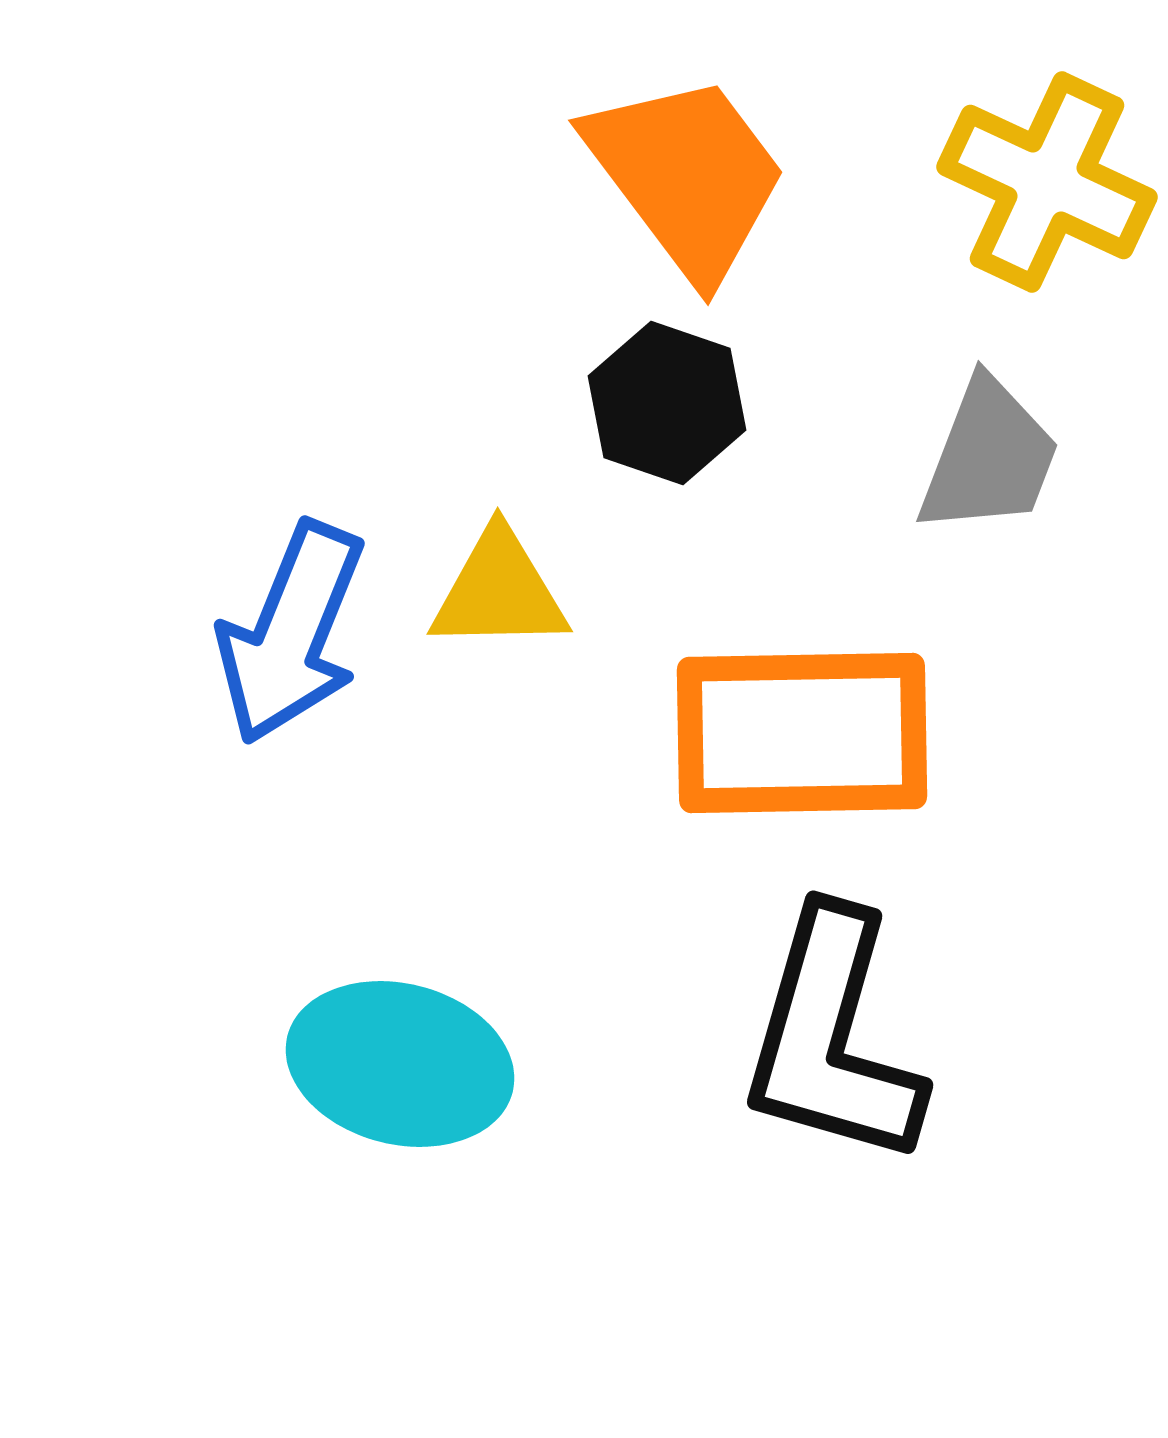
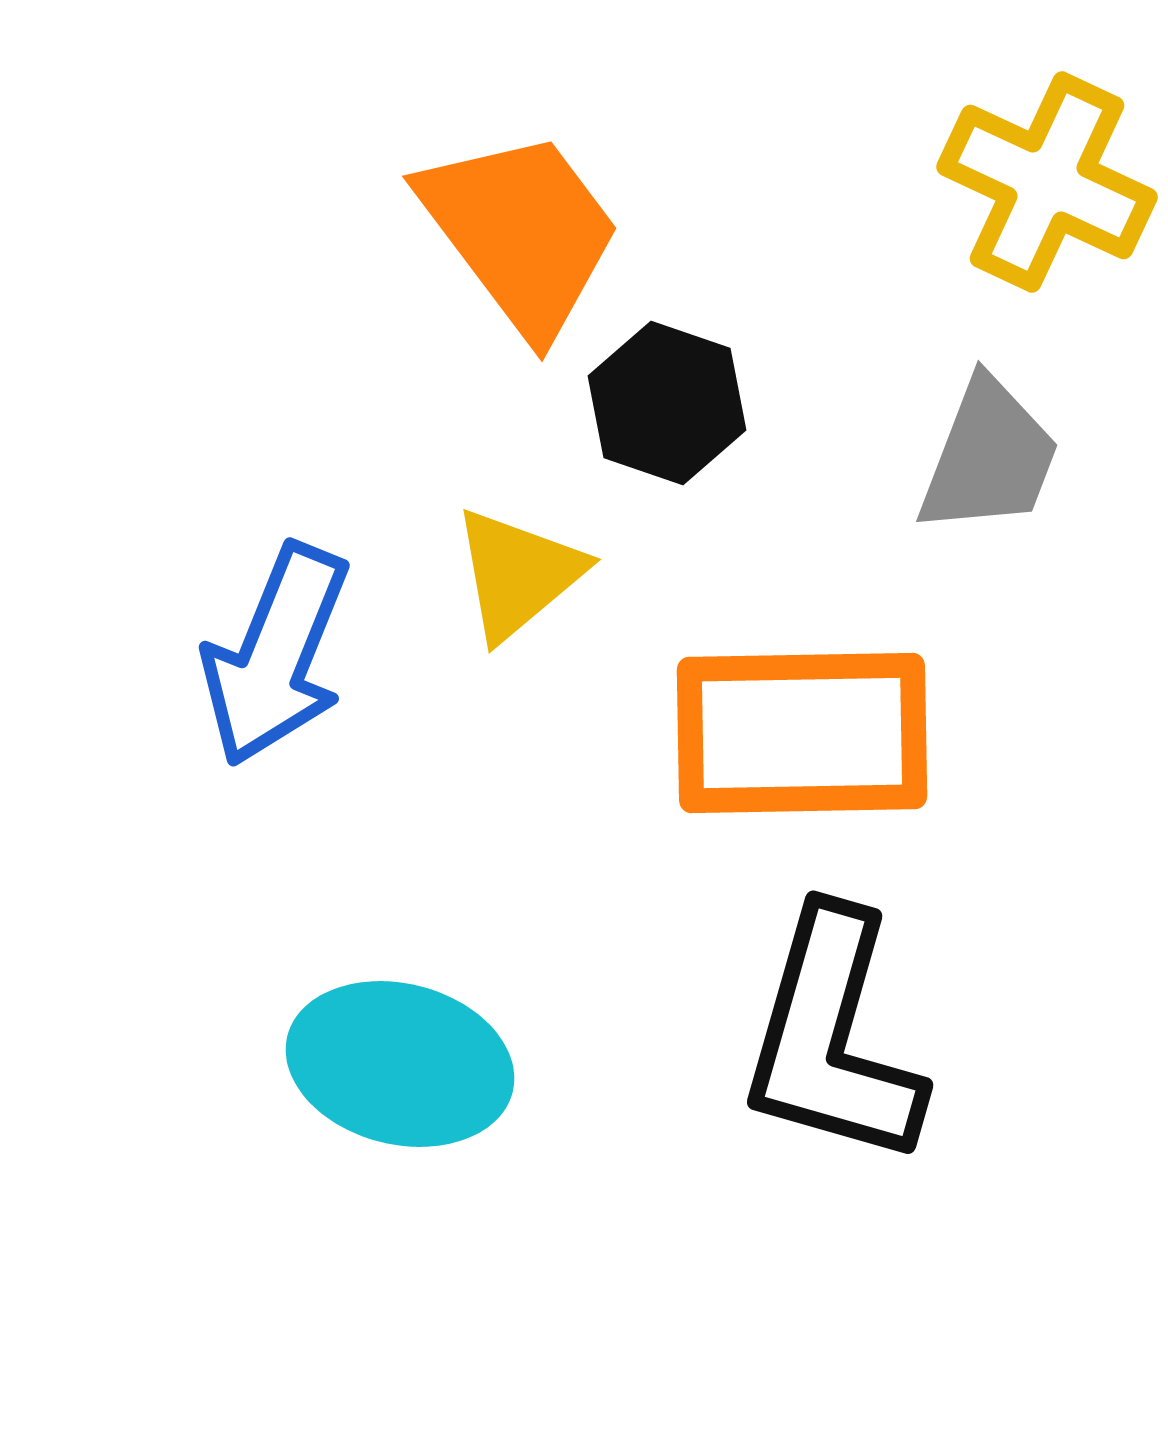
orange trapezoid: moved 166 px left, 56 px down
yellow triangle: moved 19 px right, 17 px up; rotated 39 degrees counterclockwise
blue arrow: moved 15 px left, 22 px down
